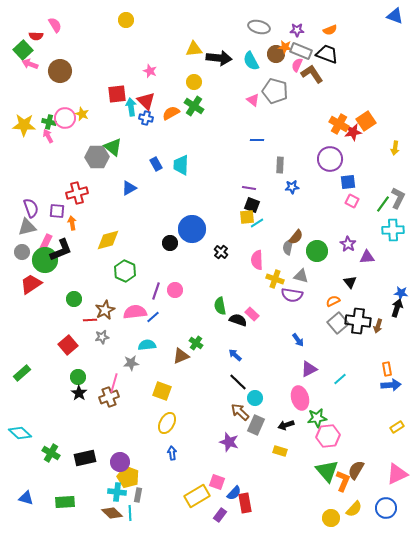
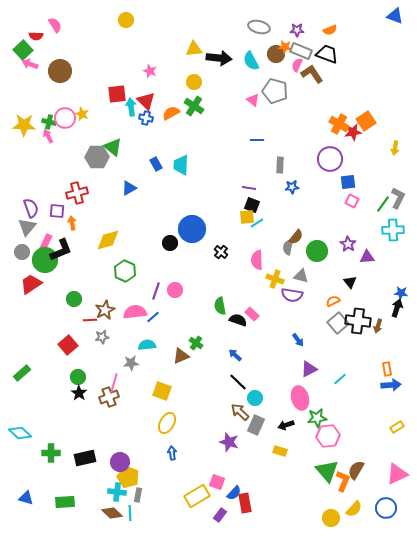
gray triangle at (27, 227): rotated 36 degrees counterclockwise
green cross at (51, 453): rotated 30 degrees counterclockwise
